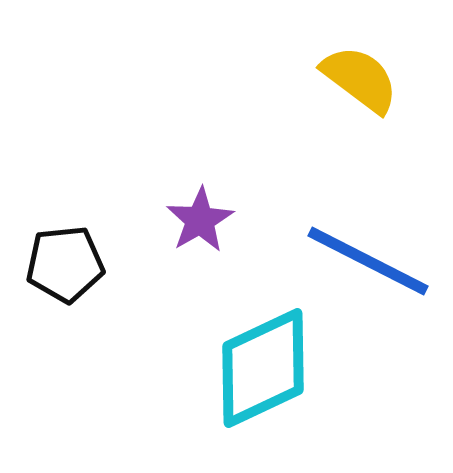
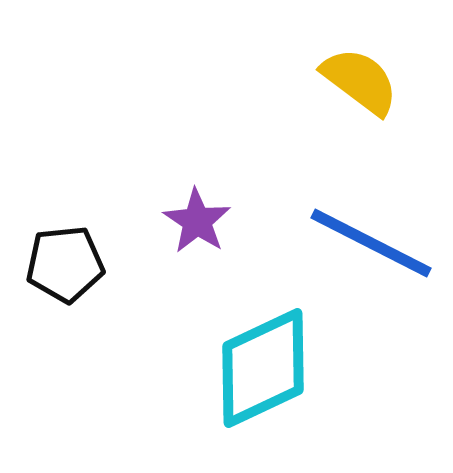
yellow semicircle: moved 2 px down
purple star: moved 3 px left, 1 px down; rotated 8 degrees counterclockwise
blue line: moved 3 px right, 18 px up
